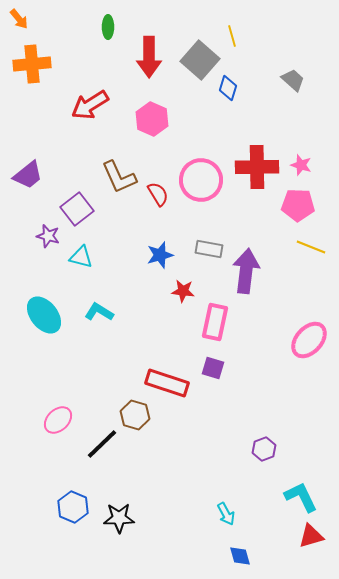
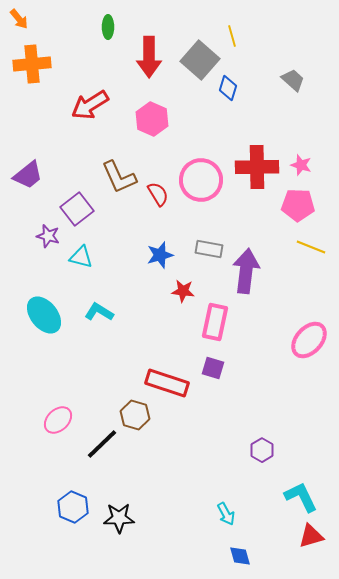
purple hexagon at (264, 449): moved 2 px left, 1 px down; rotated 10 degrees counterclockwise
